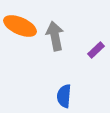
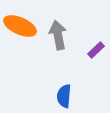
gray arrow: moved 3 px right, 1 px up
